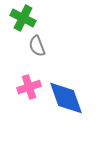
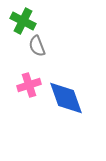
green cross: moved 3 px down
pink cross: moved 2 px up
